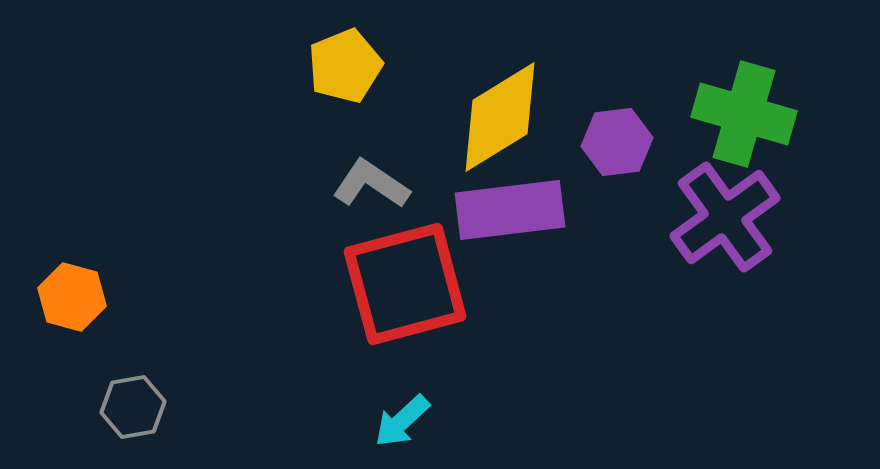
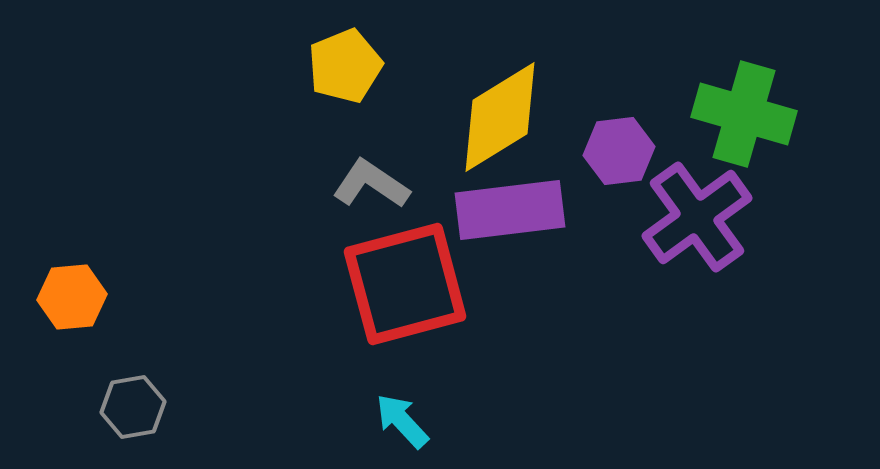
purple hexagon: moved 2 px right, 9 px down
purple cross: moved 28 px left
orange hexagon: rotated 20 degrees counterclockwise
cyan arrow: rotated 90 degrees clockwise
